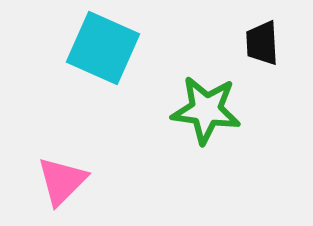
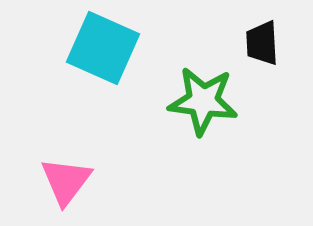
green star: moved 3 px left, 9 px up
pink triangle: moved 4 px right; rotated 8 degrees counterclockwise
